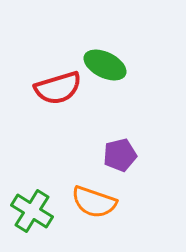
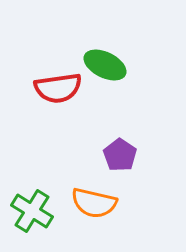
red semicircle: rotated 9 degrees clockwise
purple pentagon: rotated 24 degrees counterclockwise
orange semicircle: moved 1 px down; rotated 6 degrees counterclockwise
